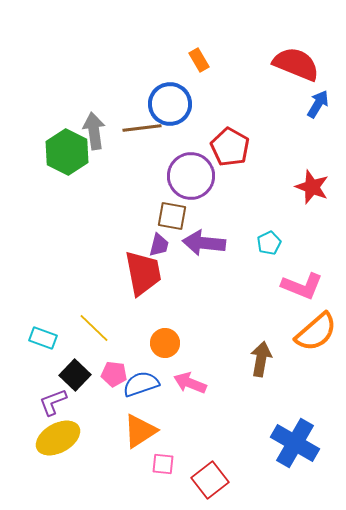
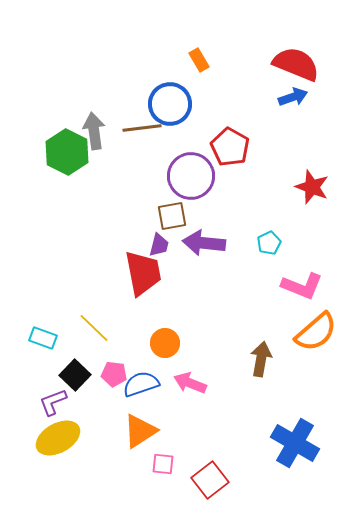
blue arrow: moved 25 px left, 7 px up; rotated 40 degrees clockwise
brown square: rotated 20 degrees counterclockwise
